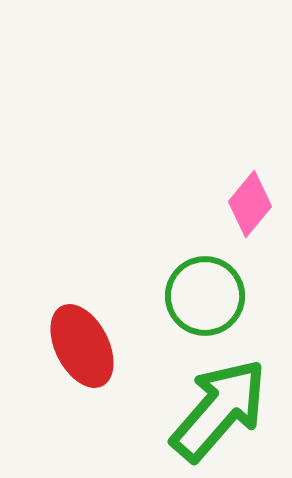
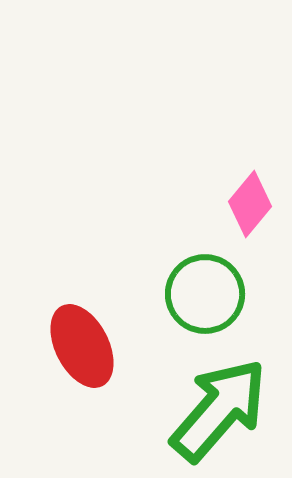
green circle: moved 2 px up
